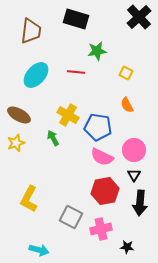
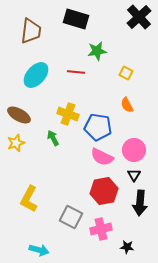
yellow cross: moved 1 px up; rotated 10 degrees counterclockwise
red hexagon: moved 1 px left
